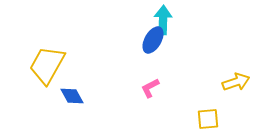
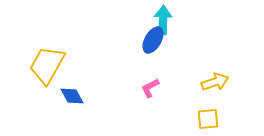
yellow arrow: moved 21 px left
